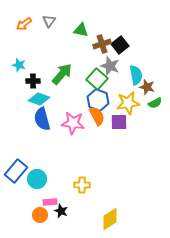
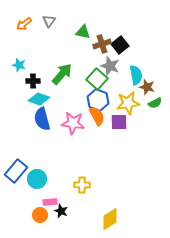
green triangle: moved 2 px right, 2 px down
